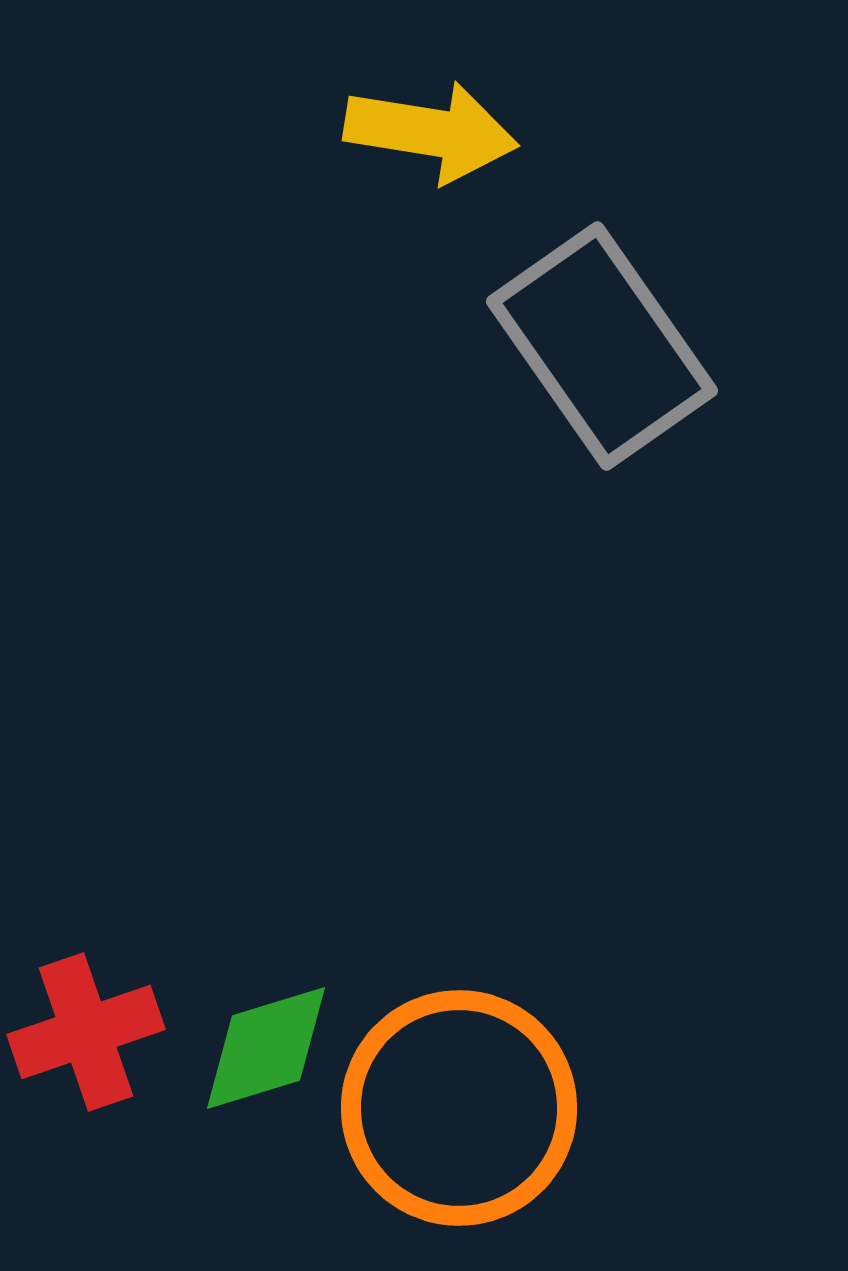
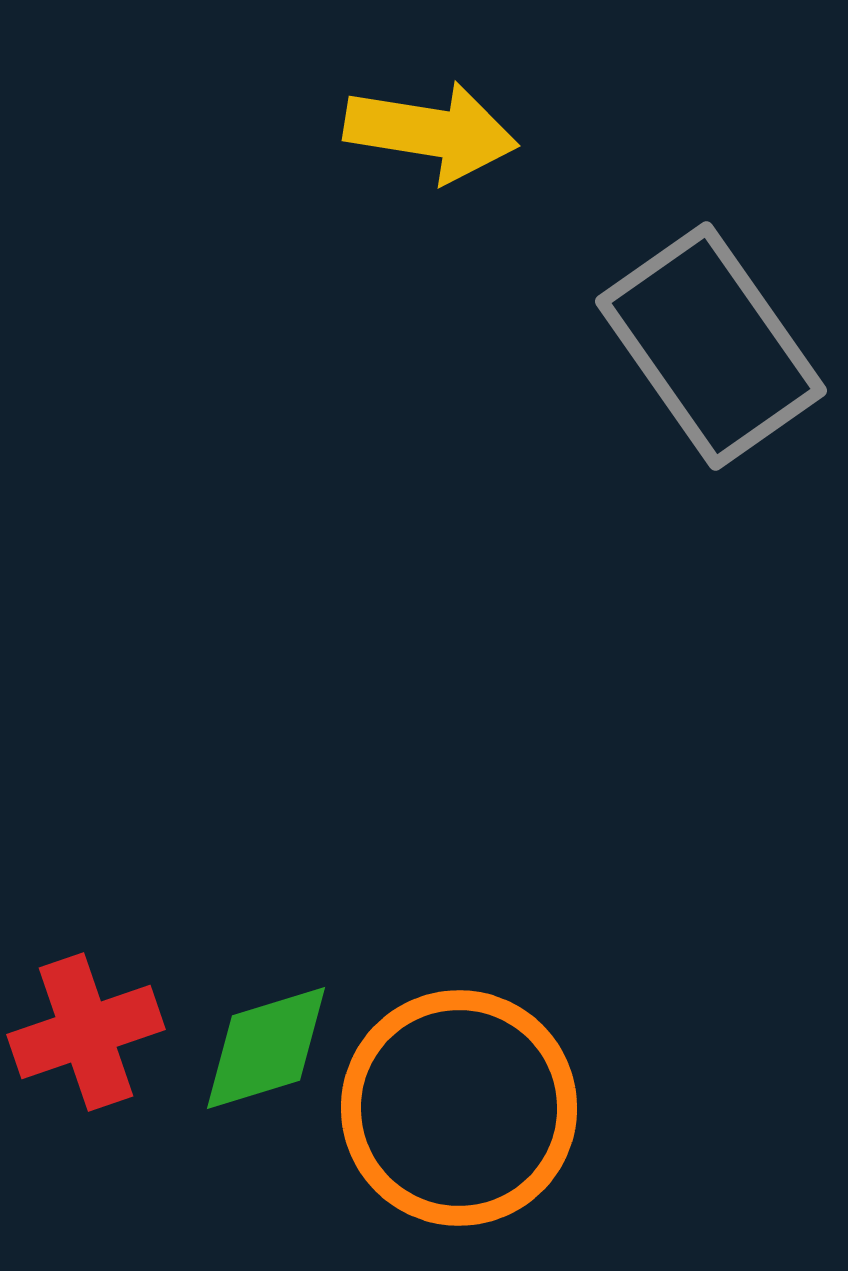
gray rectangle: moved 109 px right
